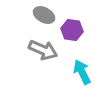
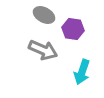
purple hexagon: moved 1 px right, 1 px up
cyan arrow: rotated 135 degrees counterclockwise
